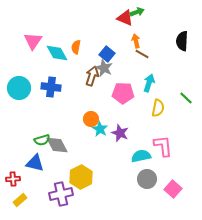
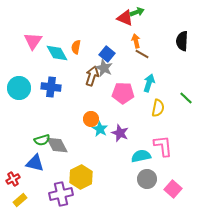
red cross: rotated 24 degrees counterclockwise
